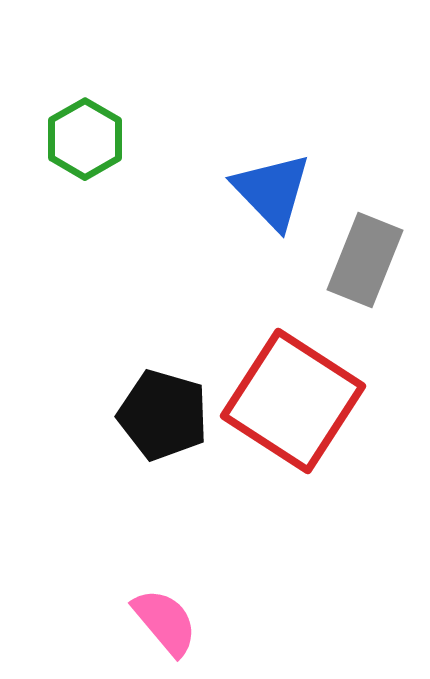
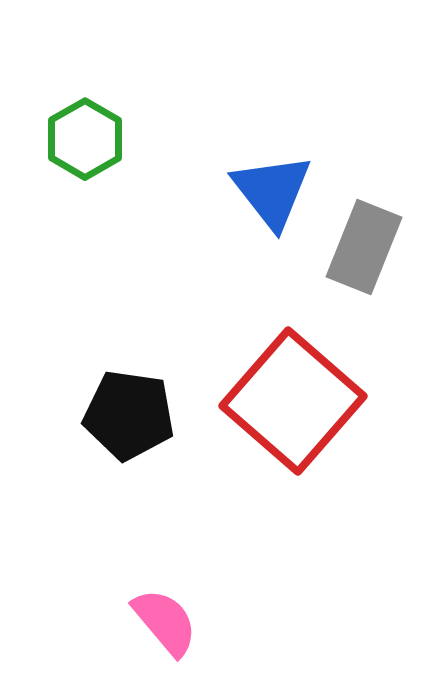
blue triangle: rotated 6 degrees clockwise
gray rectangle: moved 1 px left, 13 px up
red square: rotated 8 degrees clockwise
black pentagon: moved 34 px left; rotated 8 degrees counterclockwise
